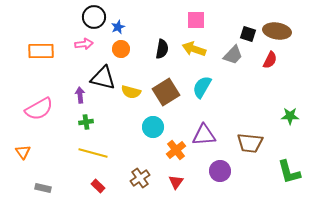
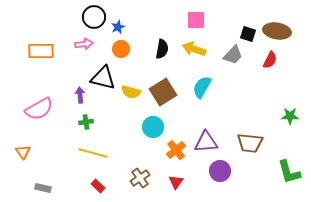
brown square: moved 3 px left
purple triangle: moved 2 px right, 7 px down
